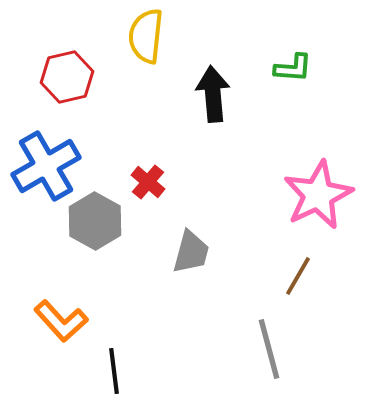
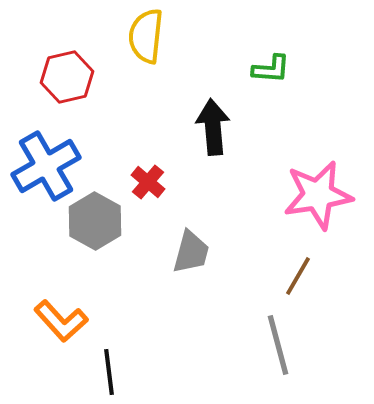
green L-shape: moved 22 px left, 1 px down
black arrow: moved 33 px down
pink star: rotated 16 degrees clockwise
gray line: moved 9 px right, 4 px up
black line: moved 5 px left, 1 px down
